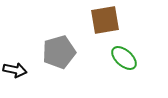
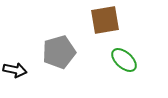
green ellipse: moved 2 px down
